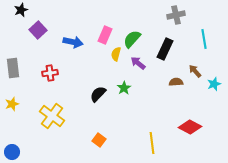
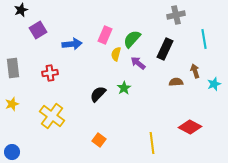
purple square: rotated 12 degrees clockwise
blue arrow: moved 1 px left, 2 px down; rotated 18 degrees counterclockwise
brown arrow: rotated 24 degrees clockwise
